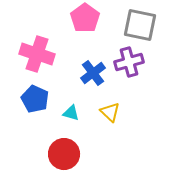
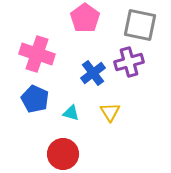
yellow triangle: rotated 15 degrees clockwise
red circle: moved 1 px left
